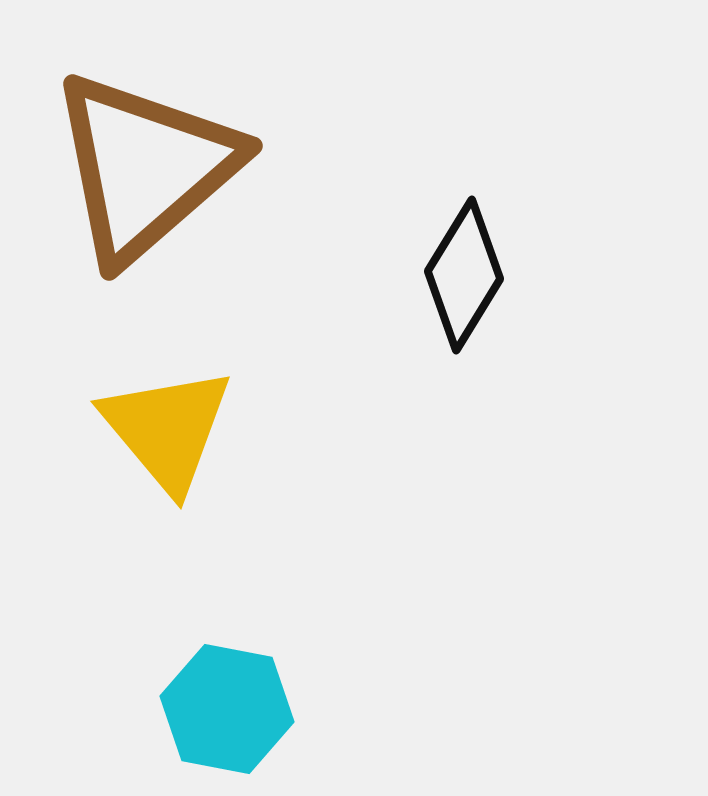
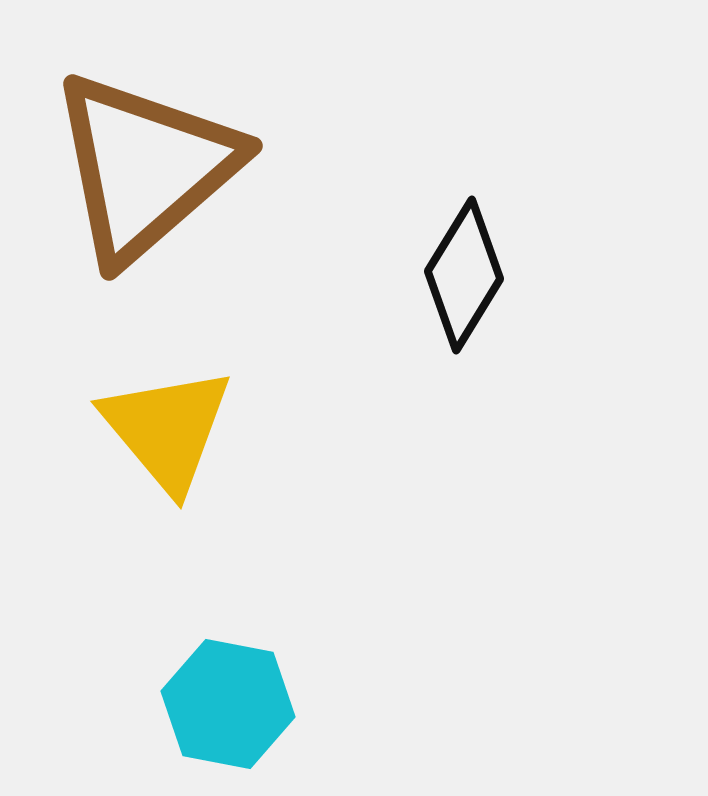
cyan hexagon: moved 1 px right, 5 px up
